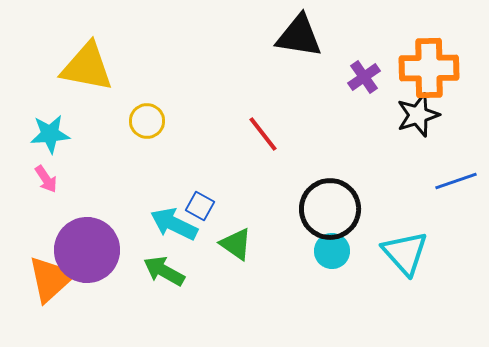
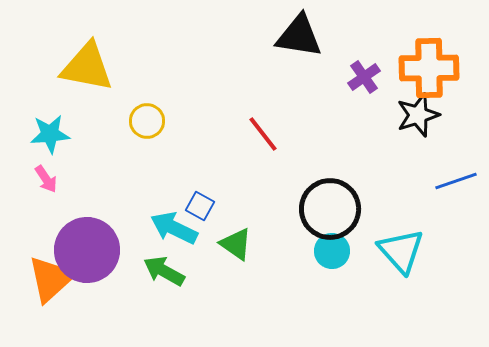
cyan arrow: moved 4 px down
cyan triangle: moved 4 px left, 2 px up
